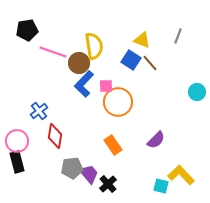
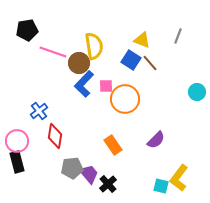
orange circle: moved 7 px right, 3 px up
yellow L-shape: moved 2 px left, 3 px down; rotated 100 degrees counterclockwise
